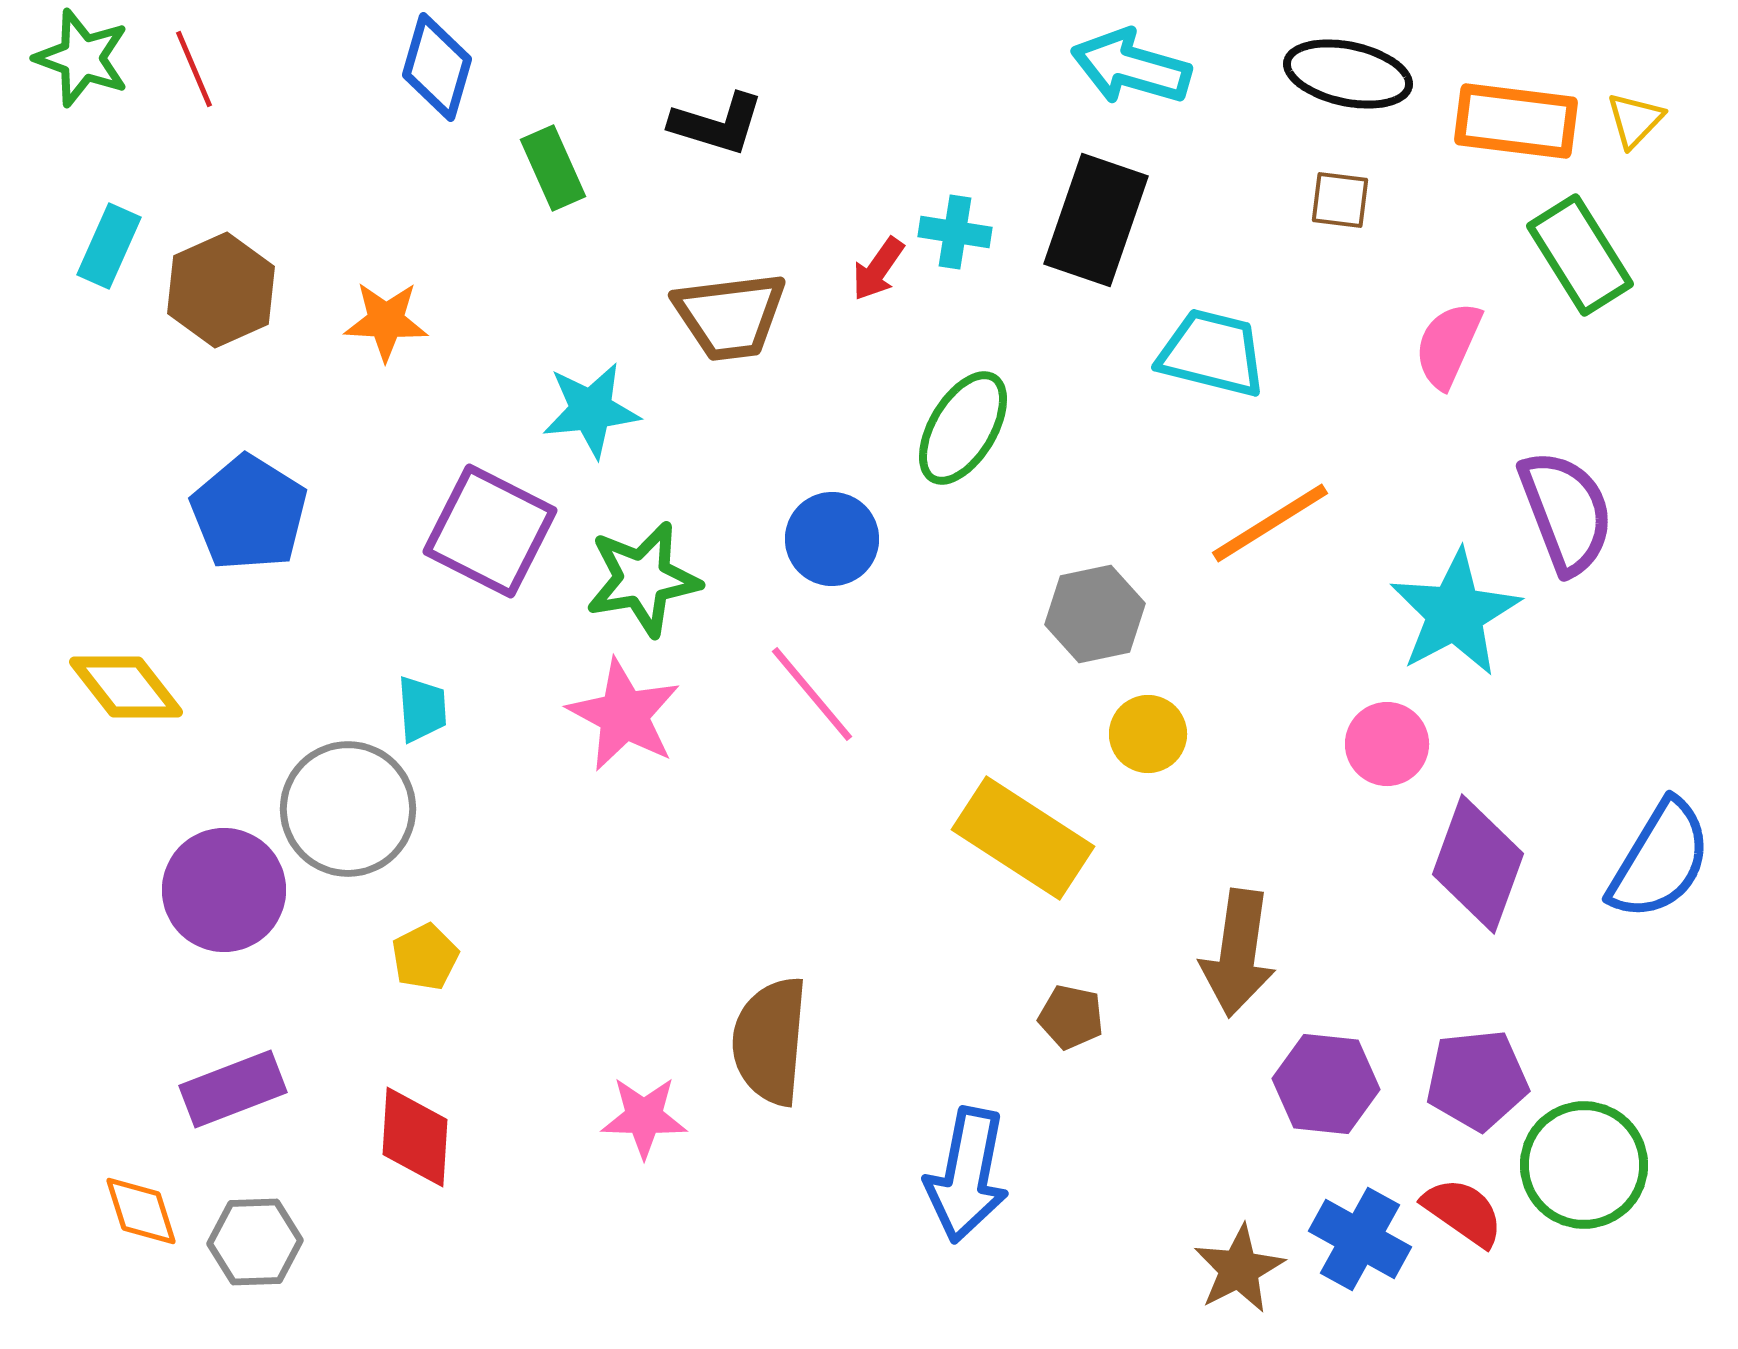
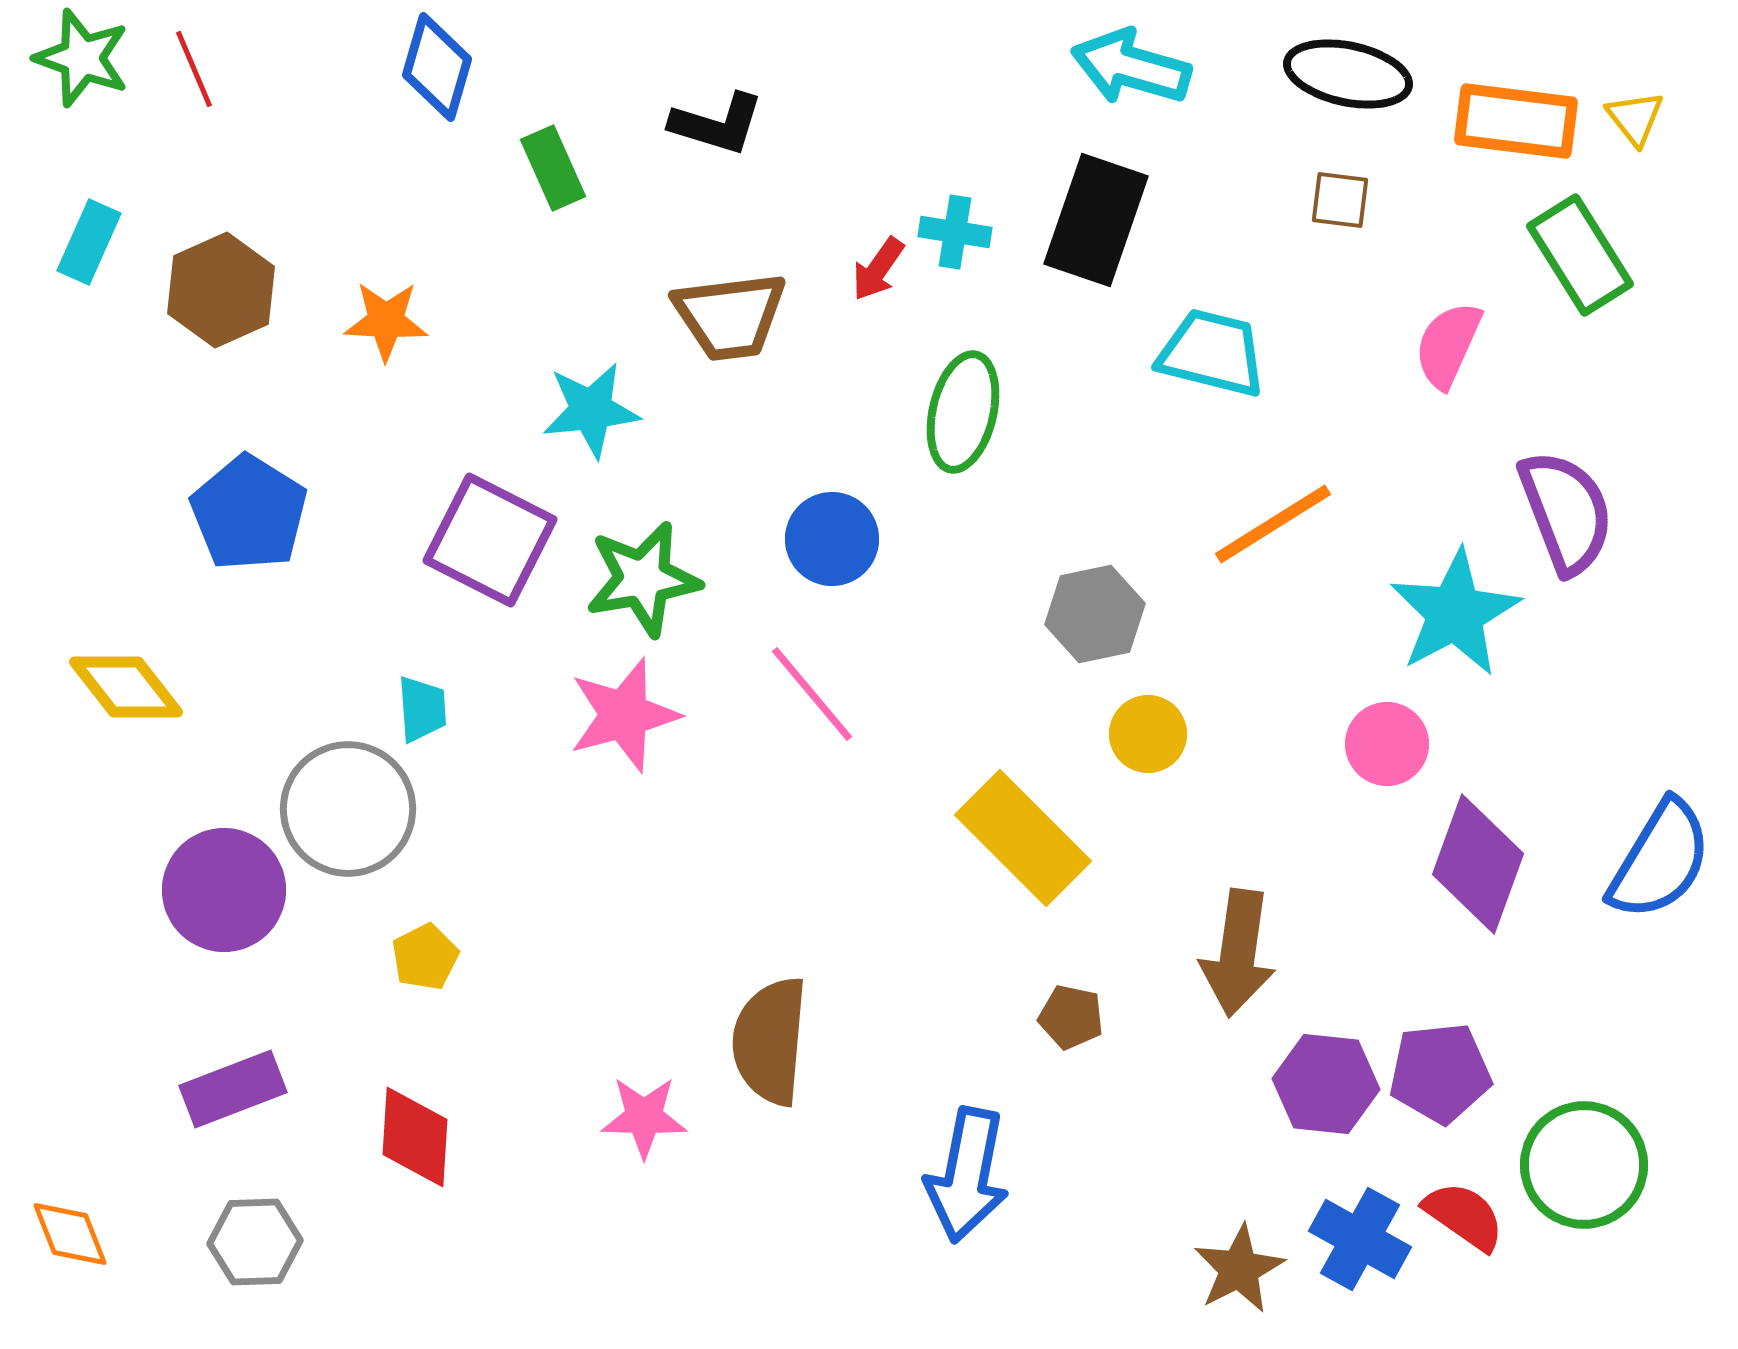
yellow triangle at (1635, 120): moved 2 px up; rotated 22 degrees counterclockwise
cyan rectangle at (109, 246): moved 20 px left, 4 px up
green ellipse at (963, 428): moved 16 px up; rotated 18 degrees counterclockwise
orange line at (1270, 523): moved 3 px right, 1 px down
purple square at (490, 531): moved 9 px down
pink star at (624, 715): rotated 29 degrees clockwise
yellow rectangle at (1023, 838): rotated 12 degrees clockwise
purple pentagon at (1477, 1080): moved 37 px left, 7 px up
orange diamond at (141, 1211): moved 71 px left, 23 px down; rotated 4 degrees counterclockwise
red semicircle at (1463, 1212): moved 1 px right, 4 px down
